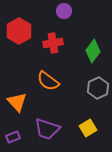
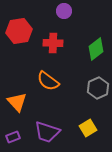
red hexagon: rotated 20 degrees clockwise
red cross: rotated 12 degrees clockwise
green diamond: moved 3 px right, 2 px up; rotated 15 degrees clockwise
purple trapezoid: moved 3 px down
